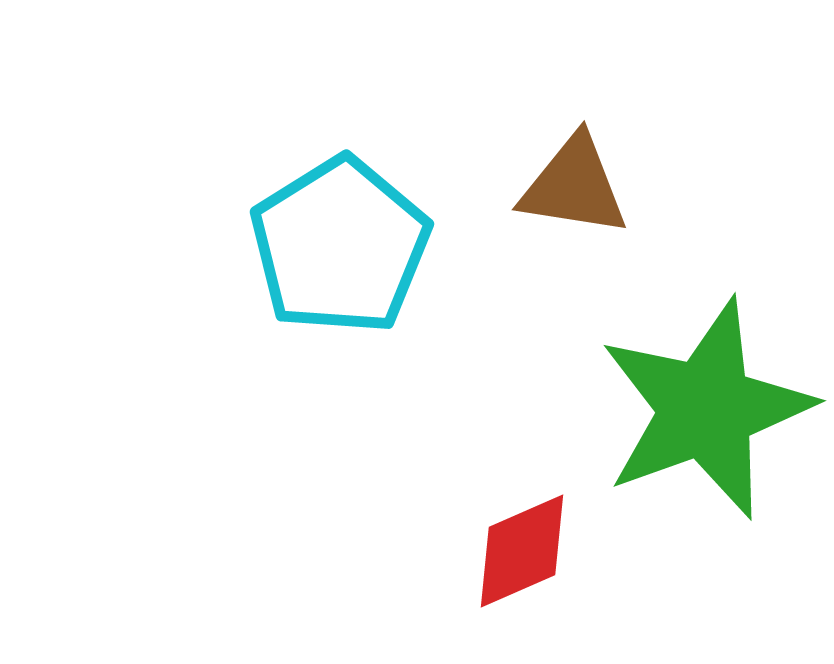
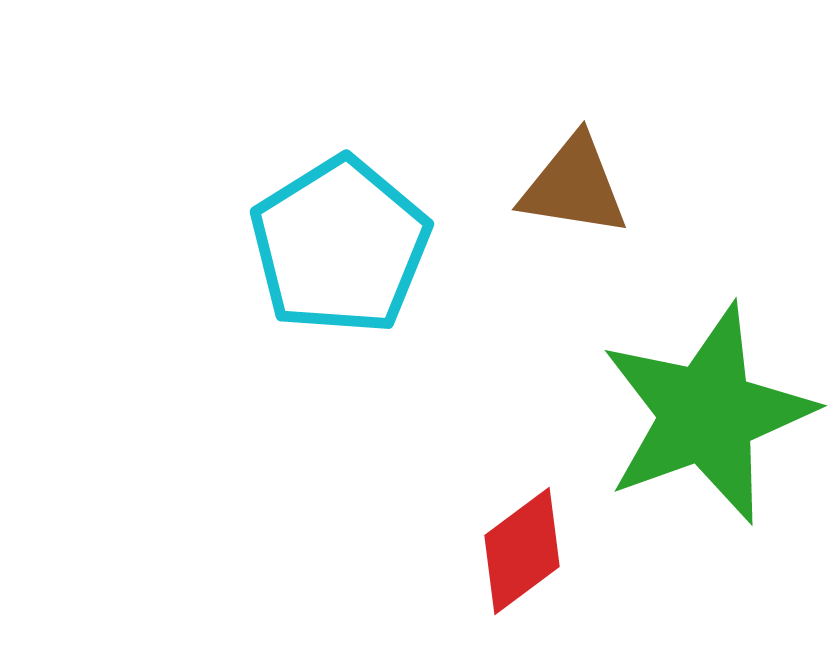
green star: moved 1 px right, 5 px down
red diamond: rotated 13 degrees counterclockwise
